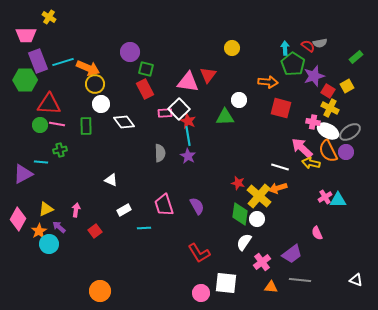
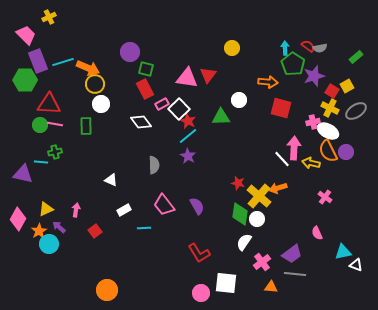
yellow cross at (49, 17): rotated 32 degrees clockwise
pink trapezoid at (26, 35): rotated 135 degrees counterclockwise
gray semicircle at (320, 43): moved 5 px down
pink triangle at (188, 82): moved 1 px left, 4 px up
red square at (328, 91): moved 4 px right
pink rectangle at (165, 113): moved 3 px left, 9 px up; rotated 24 degrees counterclockwise
green triangle at (225, 117): moved 4 px left
white diamond at (124, 122): moved 17 px right
pink cross at (313, 122): rotated 24 degrees counterclockwise
pink line at (57, 124): moved 2 px left
gray ellipse at (350, 132): moved 6 px right, 21 px up
cyan line at (188, 136): rotated 60 degrees clockwise
pink arrow at (302, 148): moved 8 px left; rotated 50 degrees clockwise
green cross at (60, 150): moved 5 px left, 2 px down
gray semicircle at (160, 153): moved 6 px left, 12 px down
white line at (280, 167): moved 2 px right, 8 px up; rotated 30 degrees clockwise
purple triangle at (23, 174): rotated 40 degrees clockwise
pink cross at (325, 197): rotated 24 degrees counterclockwise
cyan triangle at (338, 200): moved 5 px right, 52 px down; rotated 12 degrees counterclockwise
pink trapezoid at (164, 205): rotated 20 degrees counterclockwise
gray line at (300, 280): moved 5 px left, 6 px up
white triangle at (356, 280): moved 15 px up
orange circle at (100, 291): moved 7 px right, 1 px up
